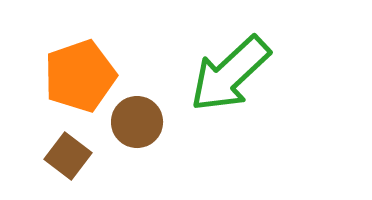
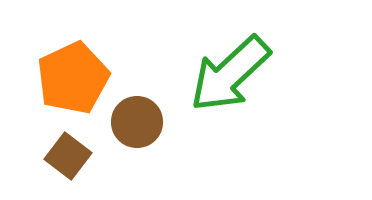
orange pentagon: moved 7 px left, 2 px down; rotated 6 degrees counterclockwise
